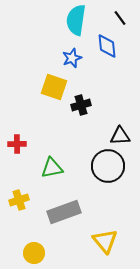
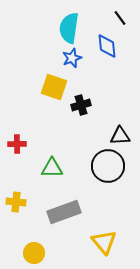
cyan semicircle: moved 7 px left, 8 px down
green triangle: rotated 10 degrees clockwise
yellow cross: moved 3 px left, 2 px down; rotated 24 degrees clockwise
yellow triangle: moved 1 px left, 1 px down
